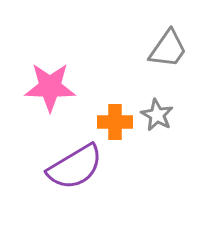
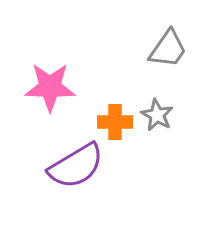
purple semicircle: moved 1 px right, 1 px up
